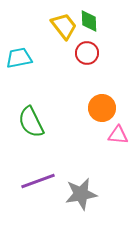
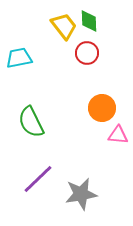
purple line: moved 2 px up; rotated 24 degrees counterclockwise
